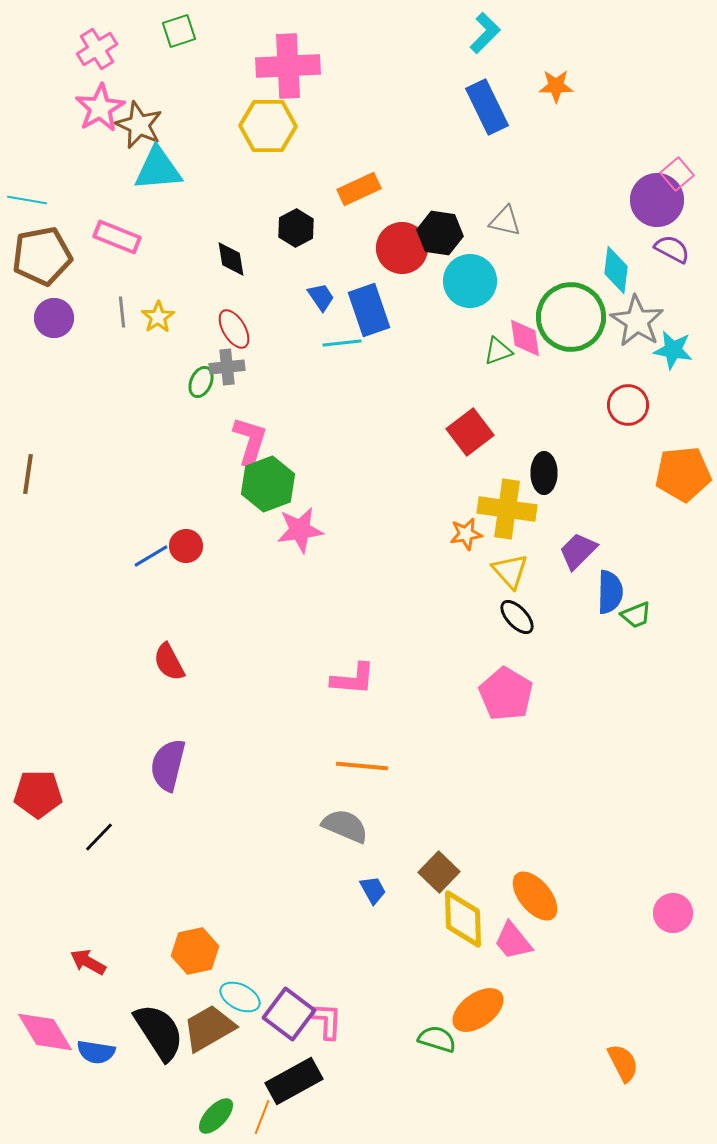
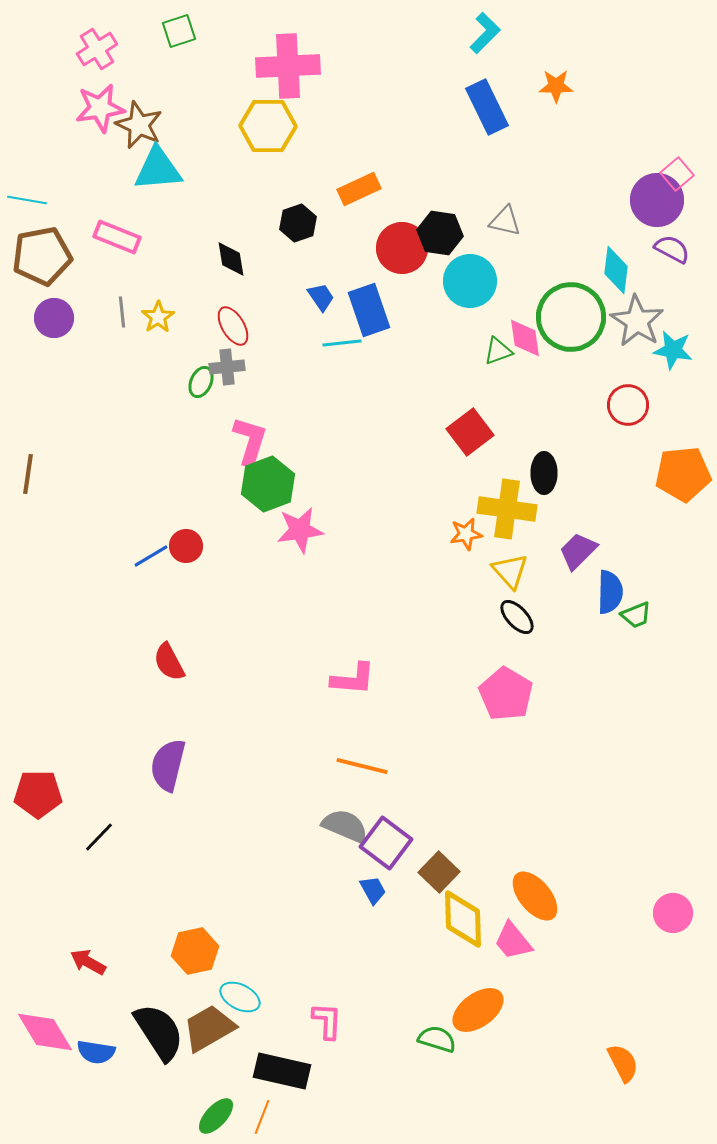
pink star at (100, 108): rotated 21 degrees clockwise
black hexagon at (296, 228): moved 2 px right, 5 px up; rotated 9 degrees clockwise
red ellipse at (234, 329): moved 1 px left, 3 px up
orange line at (362, 766): rotated 9 degrees clockwise
purple square at (289, 1014): moved 97 px right, 171 px up
black rectangle at (294, 1081): moved 12 px left, 10 px up; rotated 42 degrees clockwise
